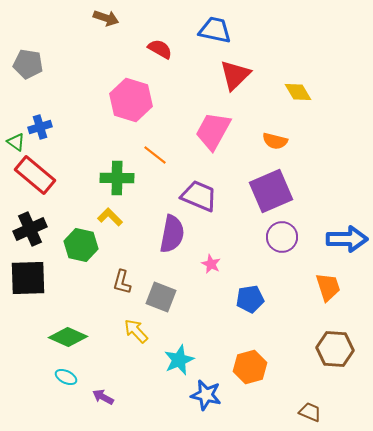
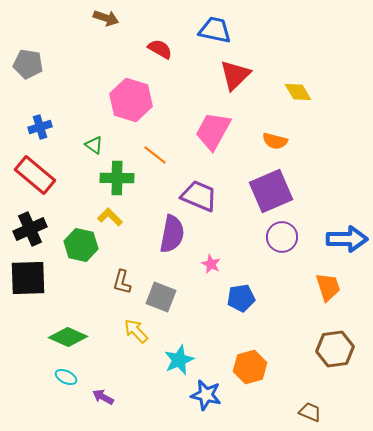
green triangle: moved 78 px right, 3 px down
blue pentagon: moved 9 px left, 1 px up
brown hexagon: rotated 12 degrees counterclockwise
